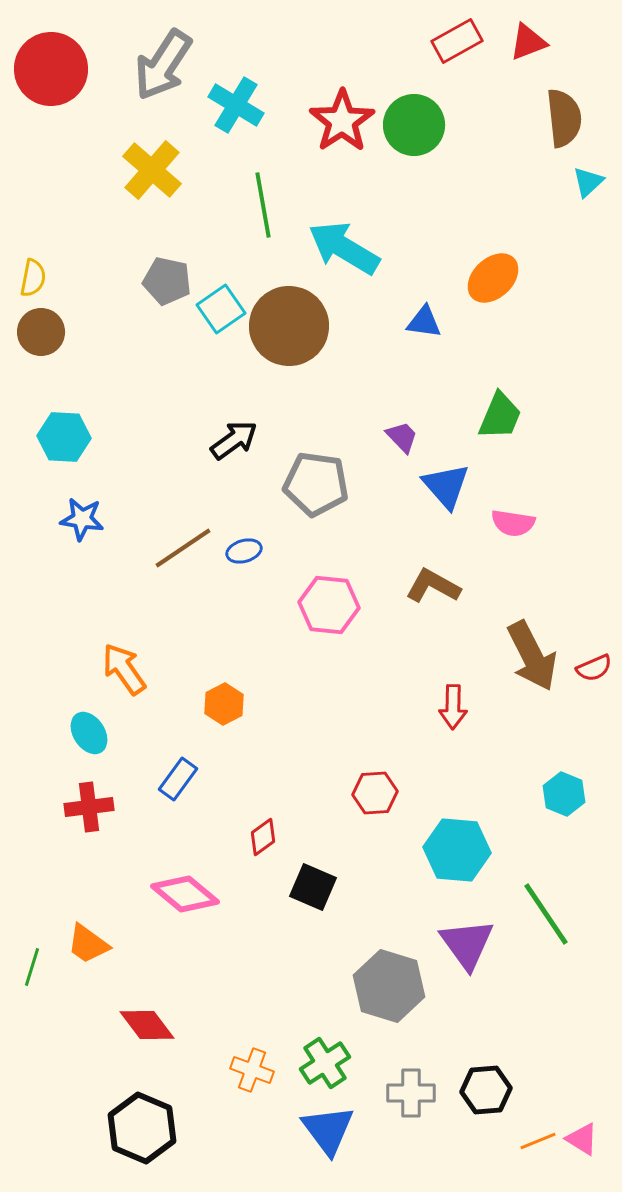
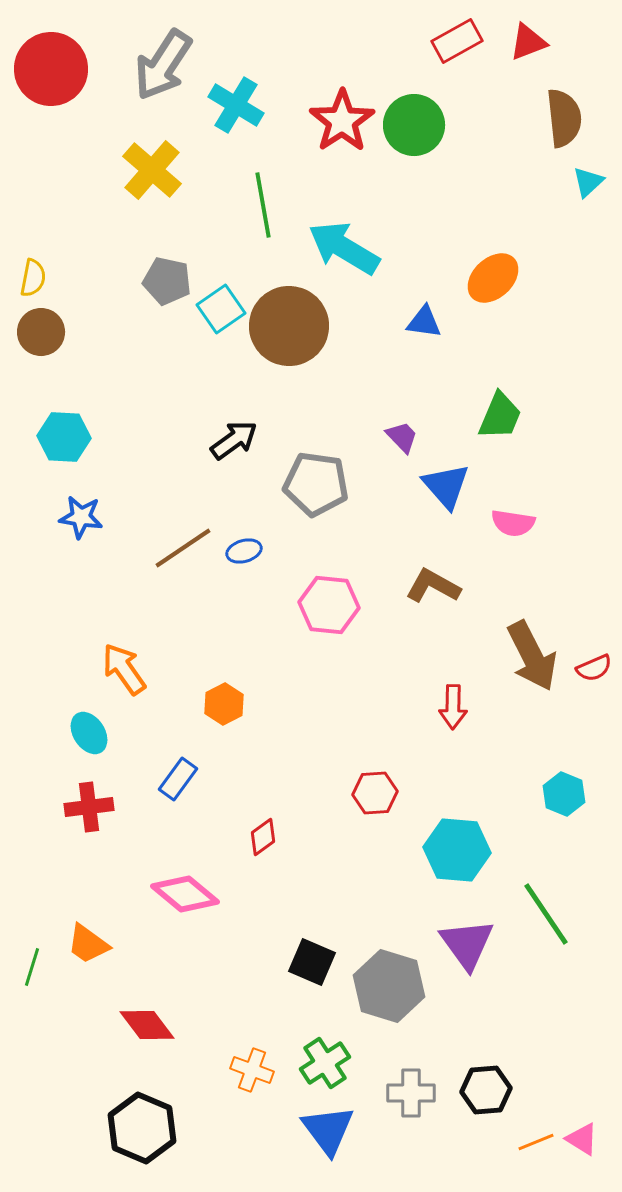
blue star at (82, 519): moved 1 px left, 2 px up
black square at (313, 887): moved 1 px left, 75 px down
orange line at (538, 1141): moved 2 px left, 1 px down
